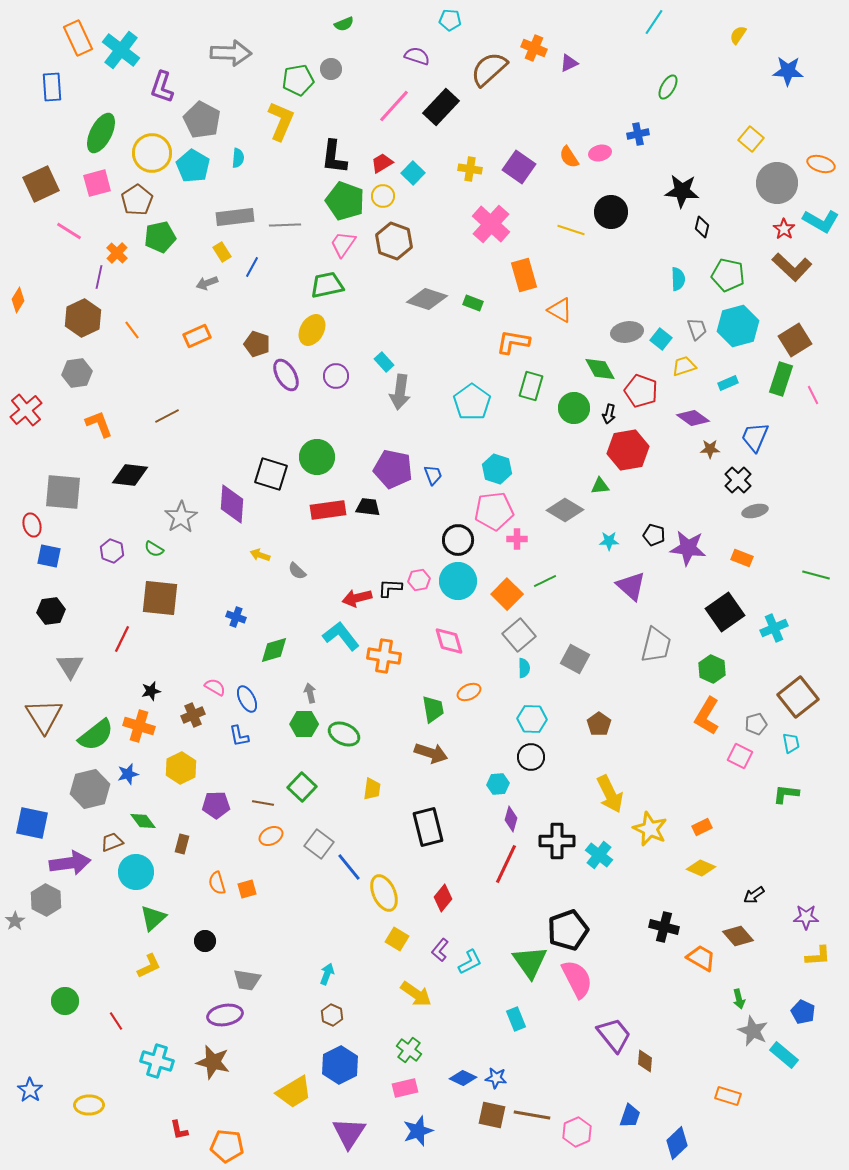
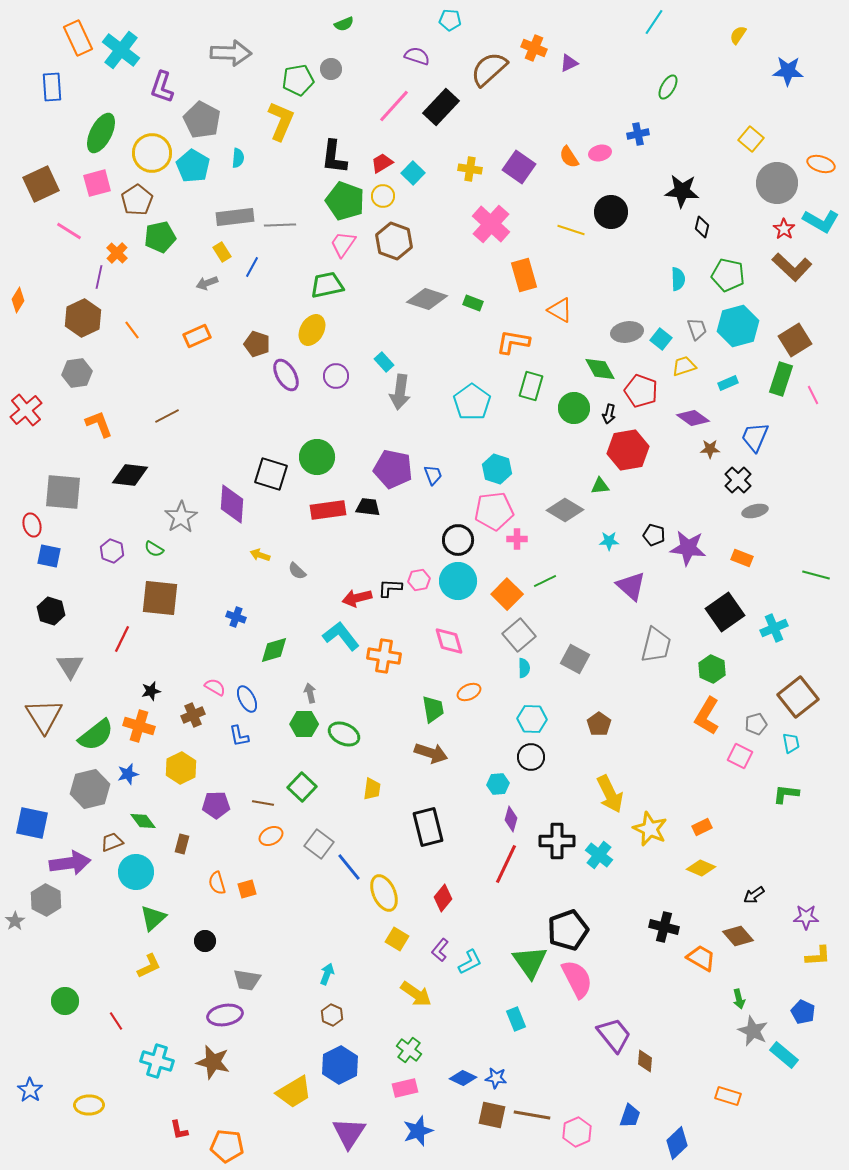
gray line at (285, 225): moved 5 px left
black hexagon at (51, 611): rotated 24 degrees clockwise
